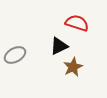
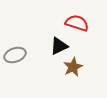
gray ellipse: rotated 10 degrees clockwise
